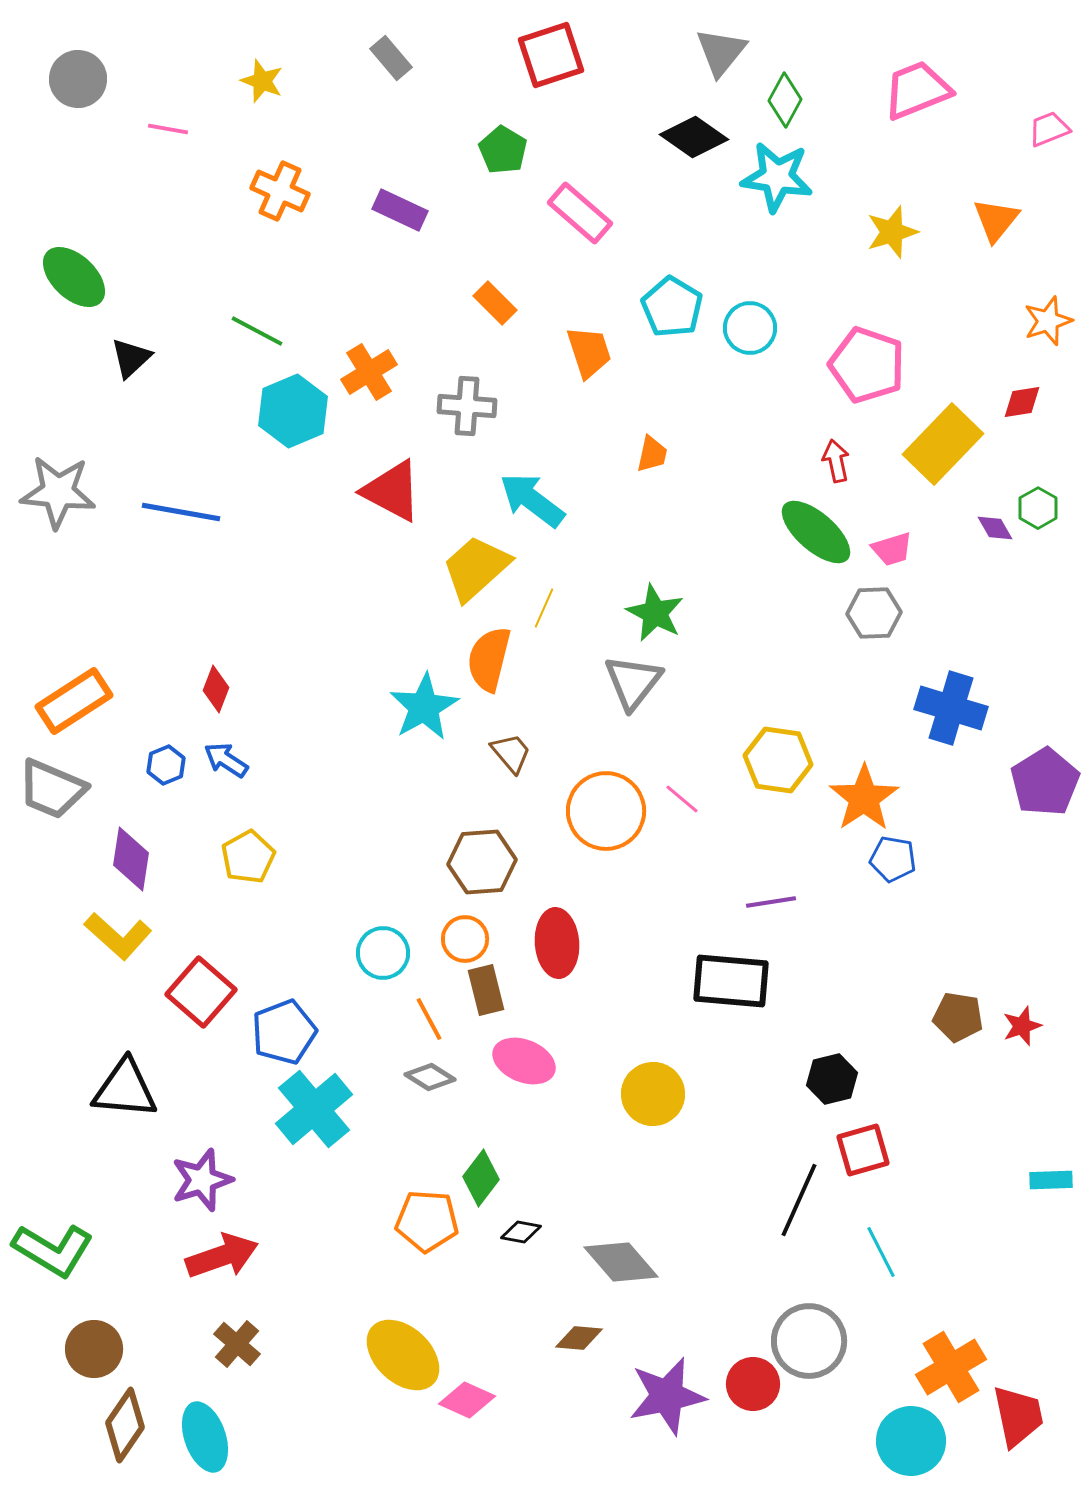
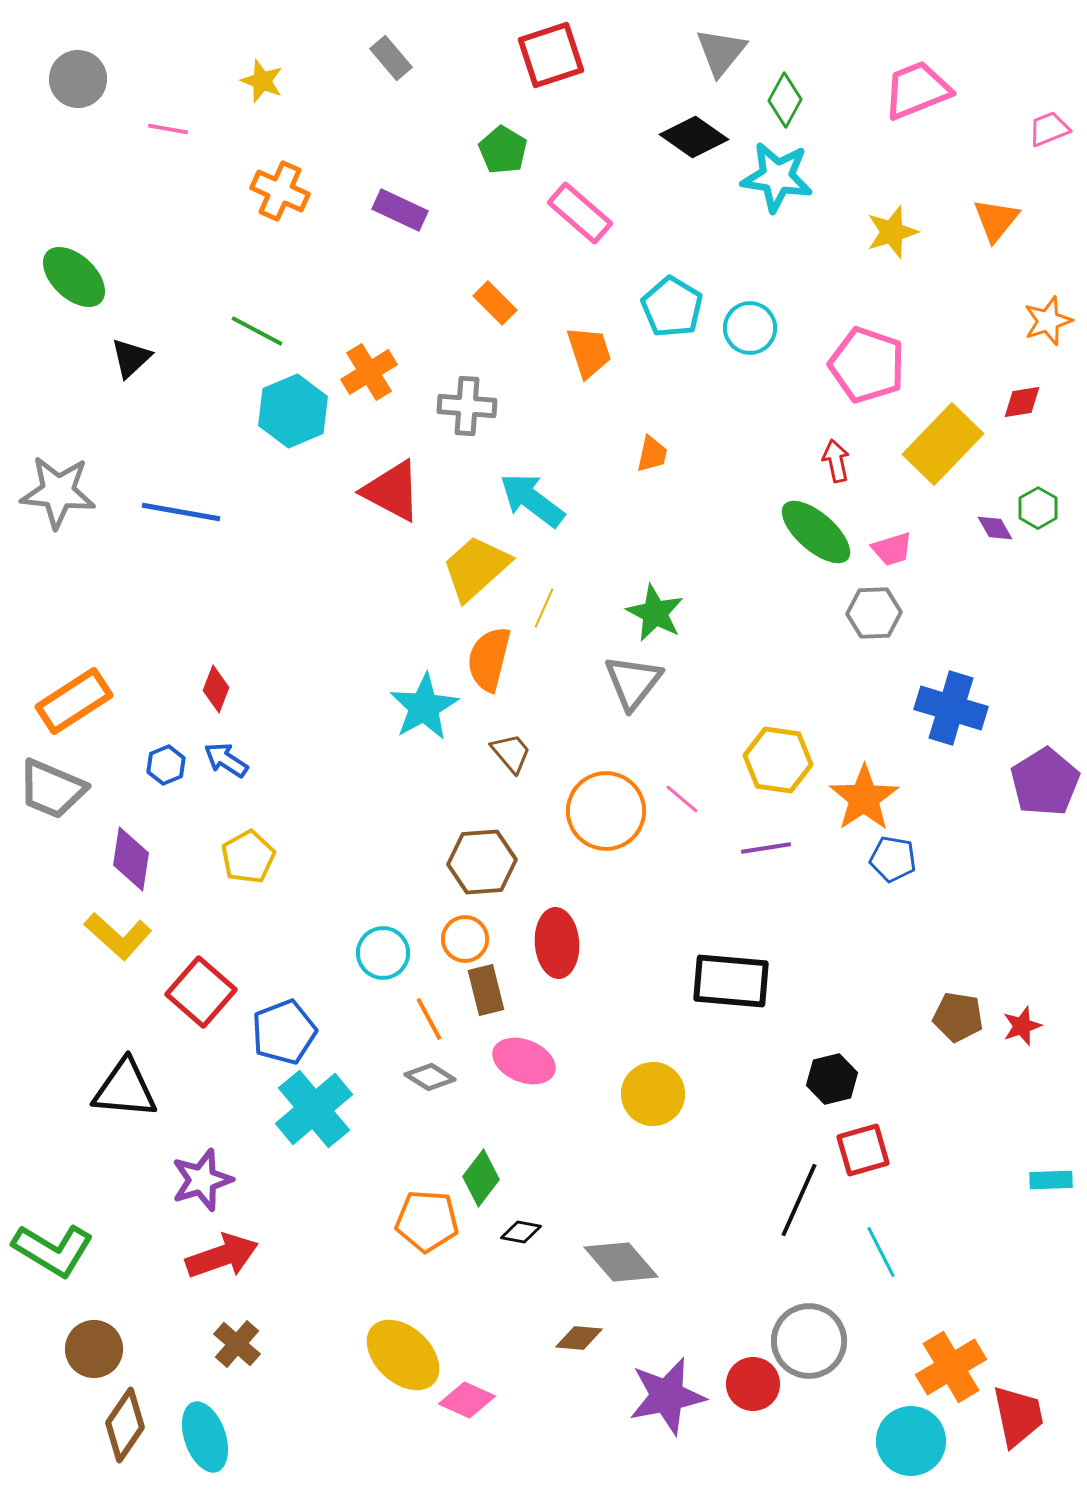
purple line at (771, 902): moved 5 px left, 54 px up
